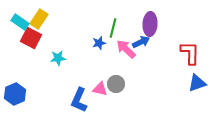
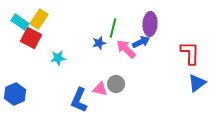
blue triangle: rotated 18 degrees counterclockwise
